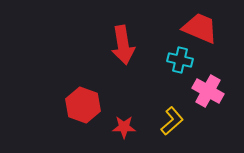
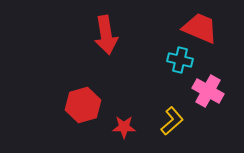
red arrow: moved 17 px left, 10 px up
red hexagon: rotated 24 degrees clockwise
